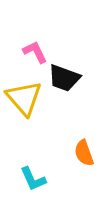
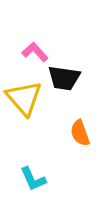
pink L-shape: rotated 16 degrees counterclockwise
black trapezoid: rotated 12 degrees counterclockwise
orange semicircle: moved 4 px left, 20 px up
